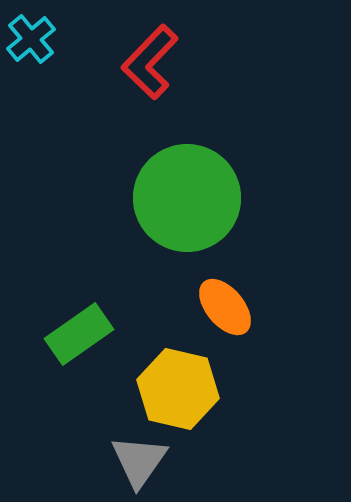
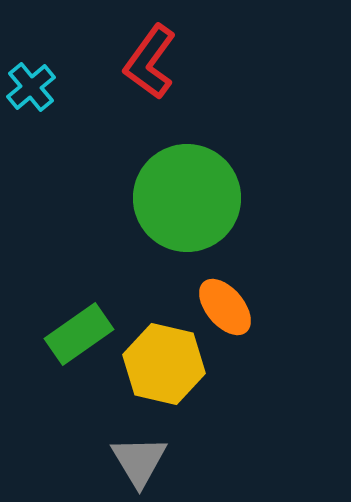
cyan cross: moved 48 px down
red L-shape: rotated 8 degrees counterclockwise
yellow hexagon: moved 14 px left, 25 px up
gray triangle: rotated 6 degrees counterclockwise
